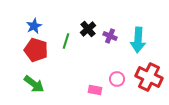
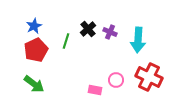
purple cross: moved 4 px up
red pentagon: rotated 30 degrees clockwise
pink circle: moved 1 px left, 1 px down
